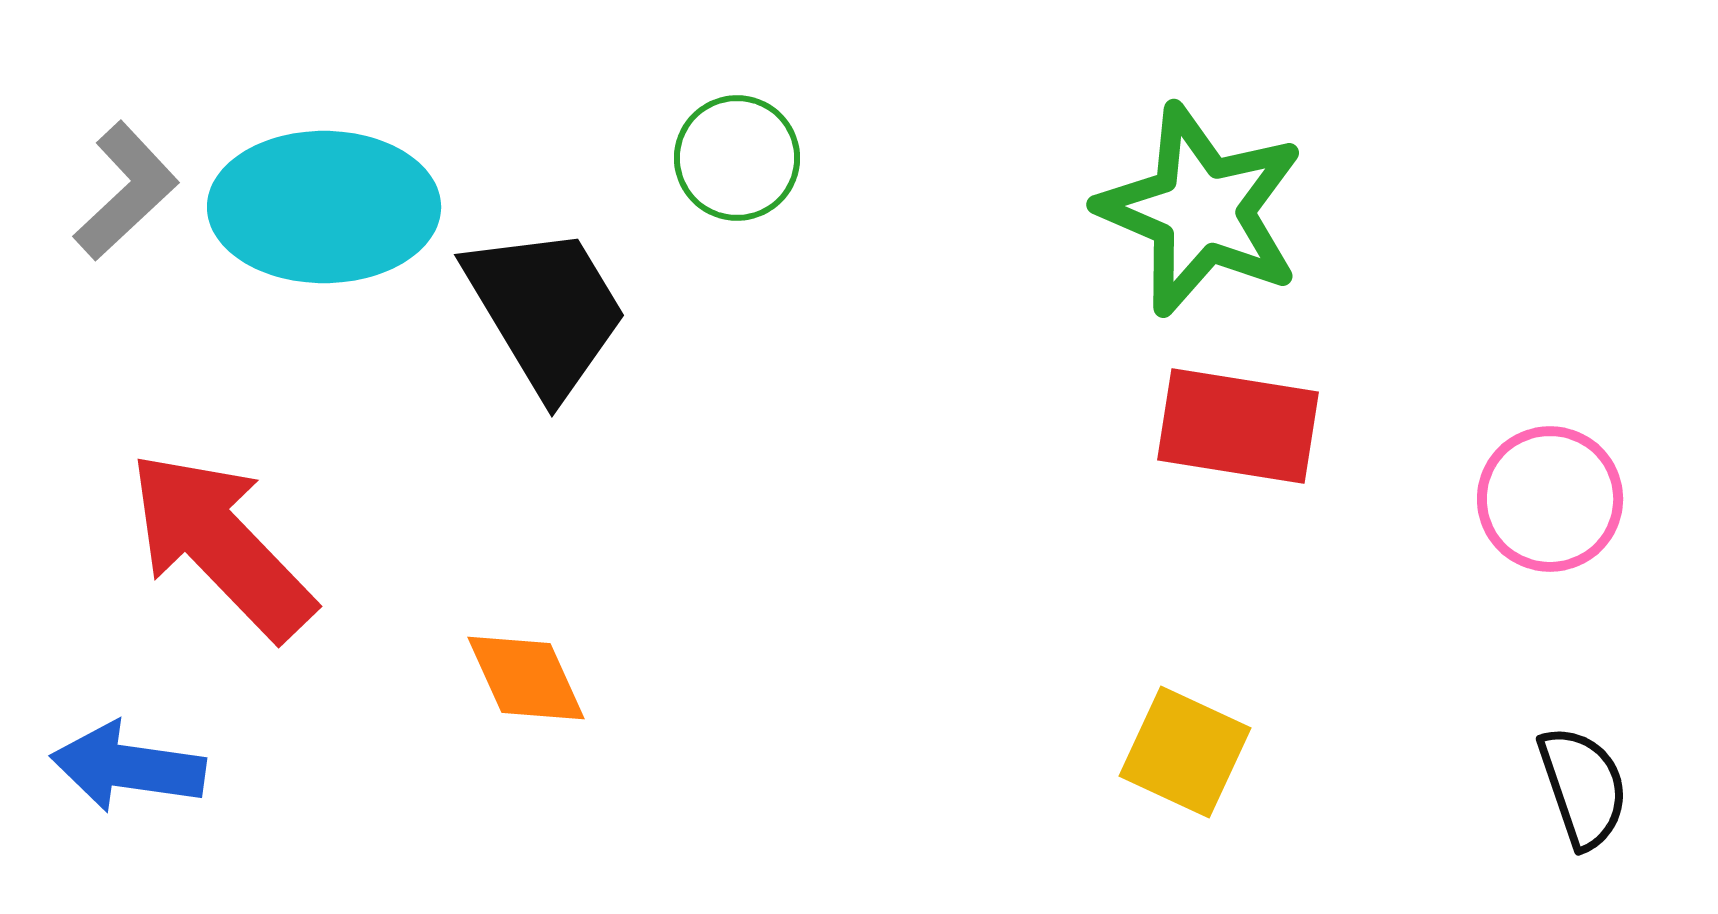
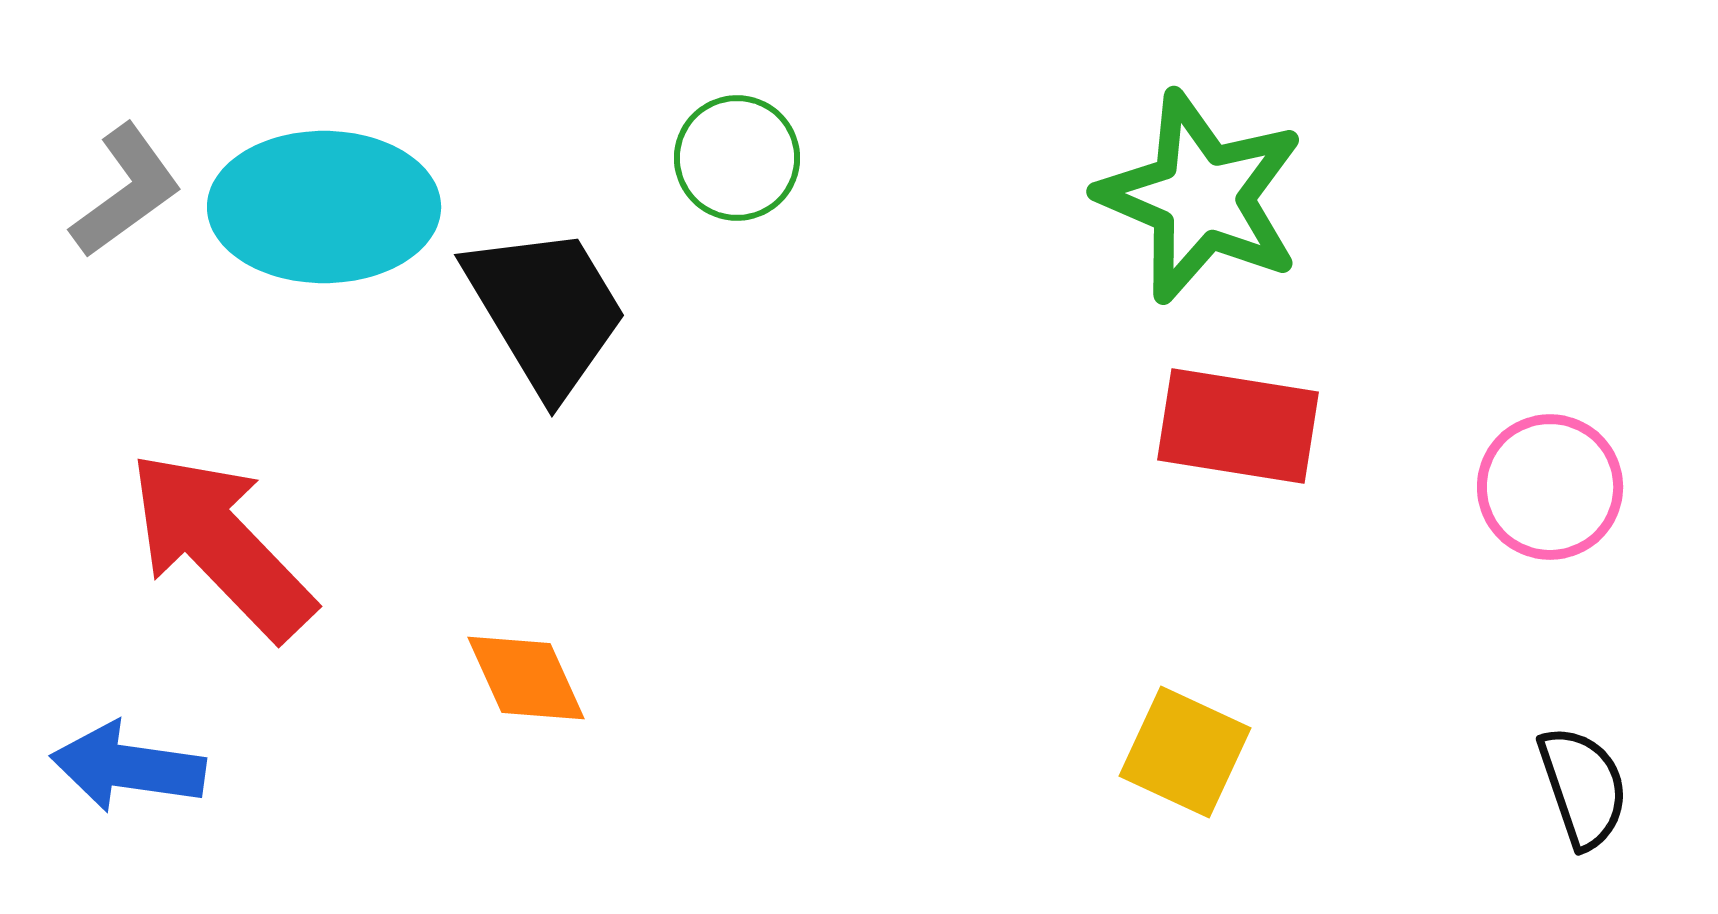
gray L-shape: rotated 7 degrees clockwise
green star: moved 13 px up
pink circle: moved 12 px up
